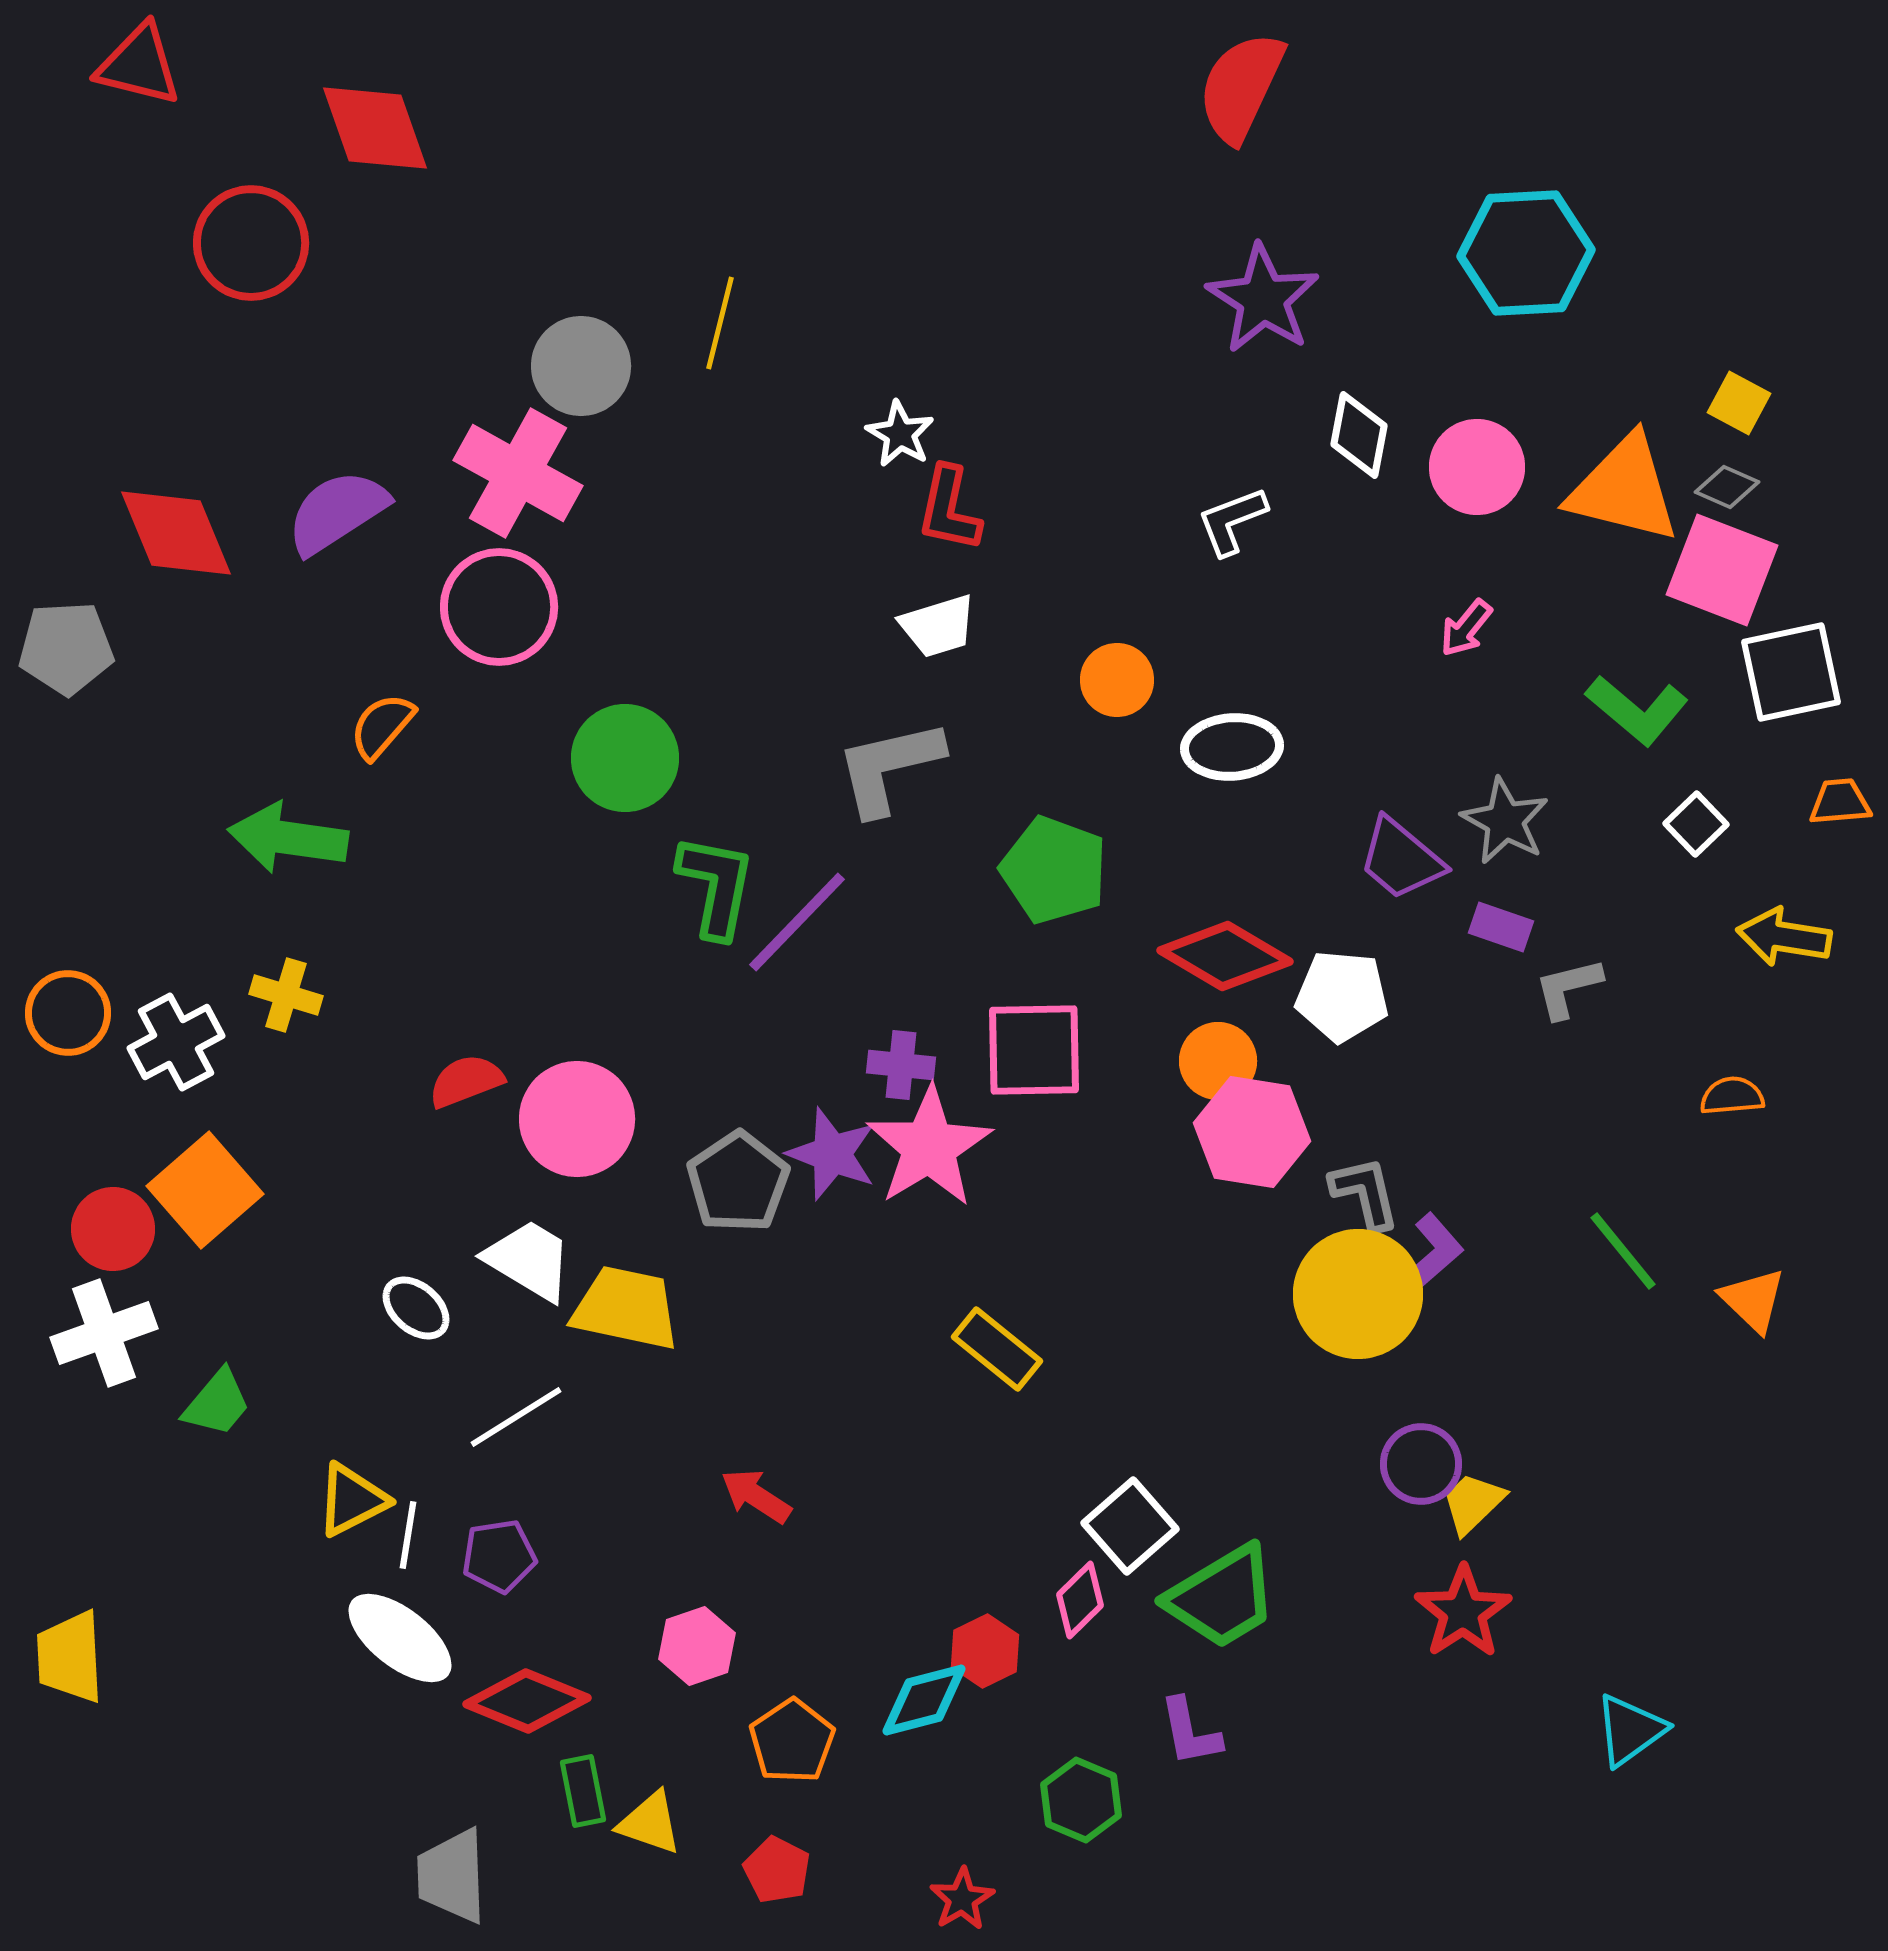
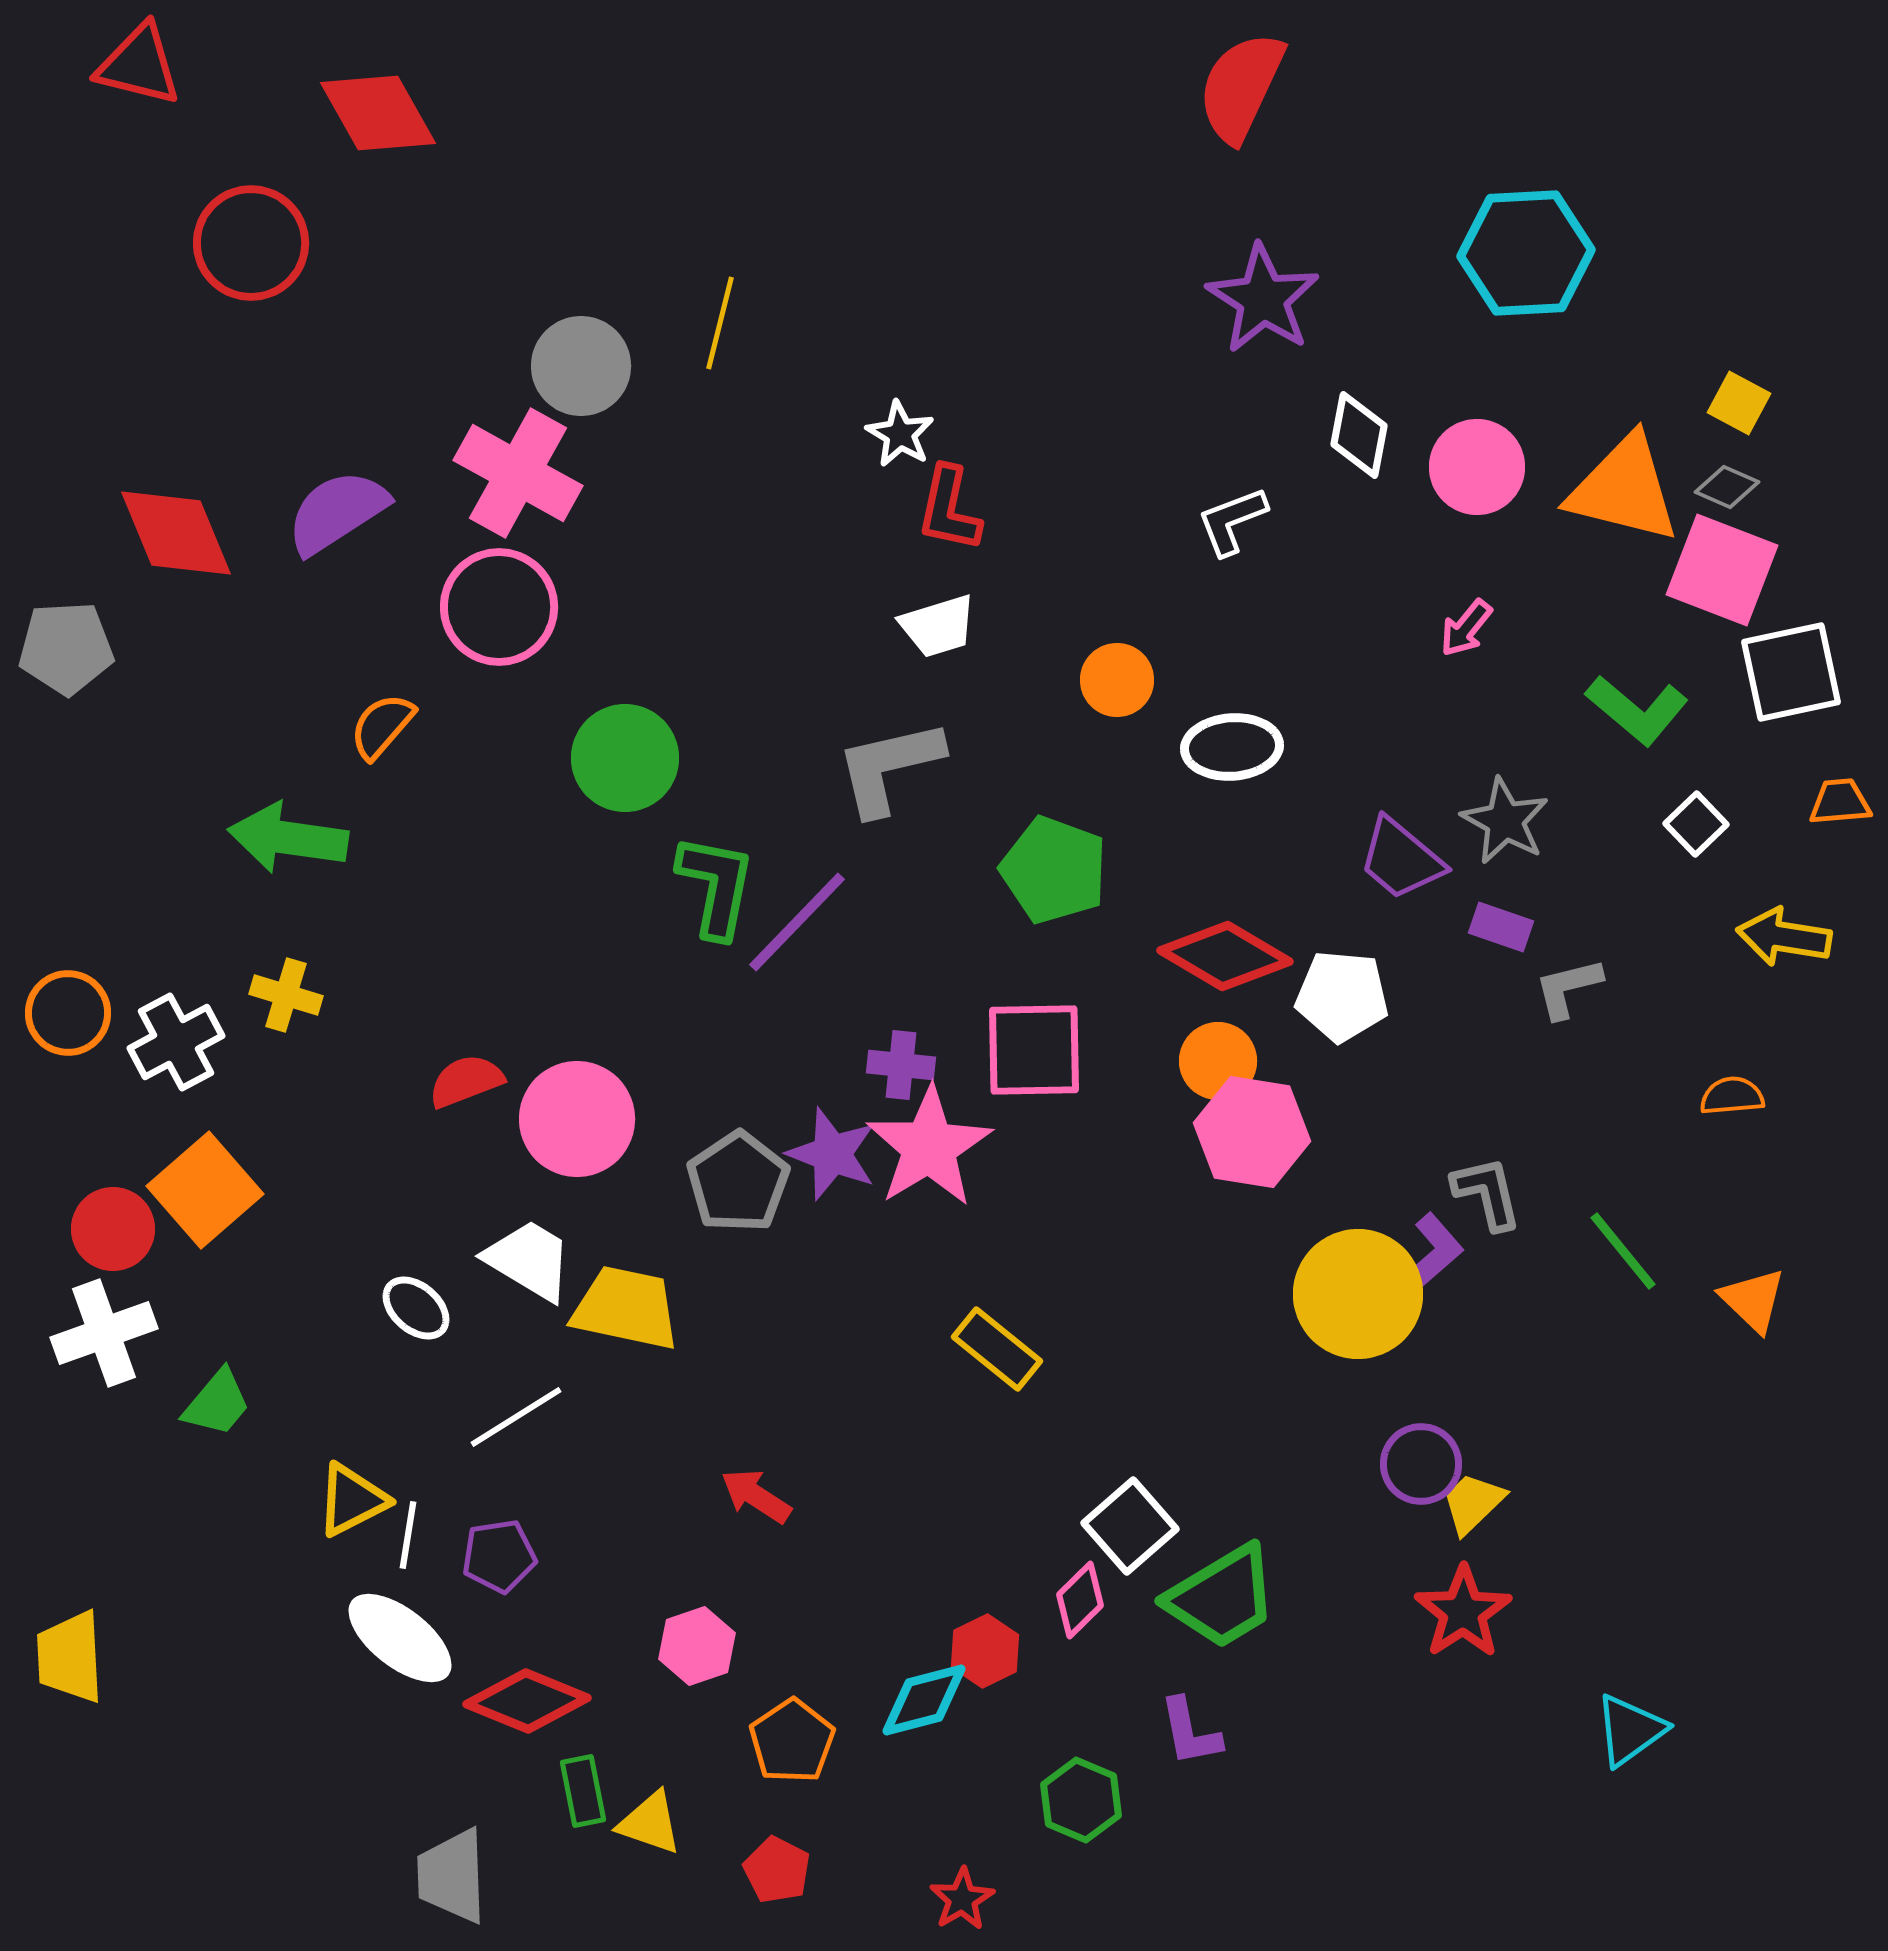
red diamond at (375, 128): moved 3 px right, 15 px up; rotated 10 degrees counterclockwise
gray L-shape at (1365, 1193): moved 122 px right
